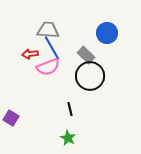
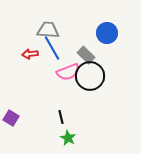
pink semicircle: moved 20 px right, 5 px down
black line: moved 9 px left, 8 px down
